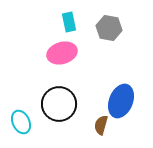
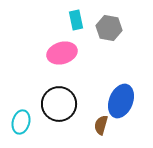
cyan rectangle: moved 7 px right, 2 px up
cyan ellipse: rotated 40 degrees clockwise
